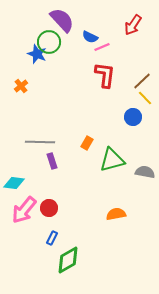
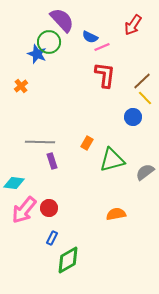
gray semicircle: rotated 48 degrees counterclockwise
